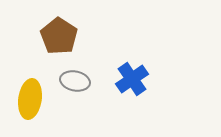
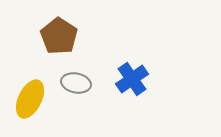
gray ellipse: moved 1 px right, 2 px down
yellow ellipse: rotated 18 degrees clockwise
